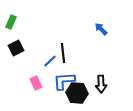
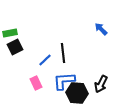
green rectangle: moved 1 px left, 11 px down; rotated 56 degrees clockwise
black square: moved 1 px left, 1 px up
blue line: moved 5 px left, 1 px up
black arrow: rotated 30 degrees clockwise
